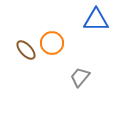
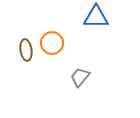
blue triangle: moved 3 px up
brown ellipse: rotated 35 degrees clockwise
